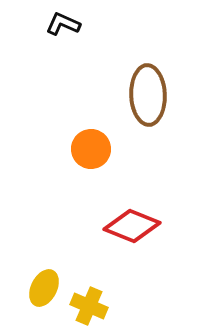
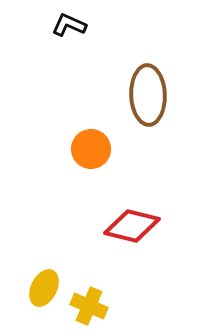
black L-shape: moved 6 px right, 1 px down
red diamond: rotated 8 degrees counterclockwise
